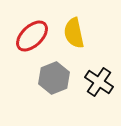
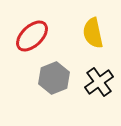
yellow semicircle: moved 19 px right
black cross: rotated 20 degrees clockwise
